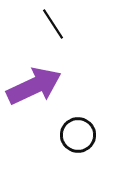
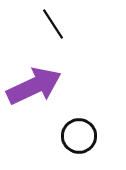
black circle: moved 1 px right, 1 px down
